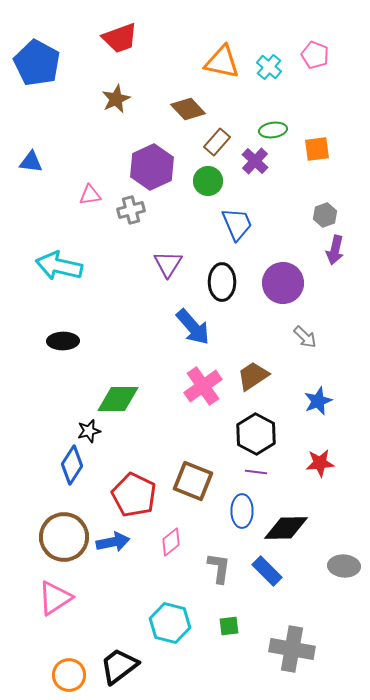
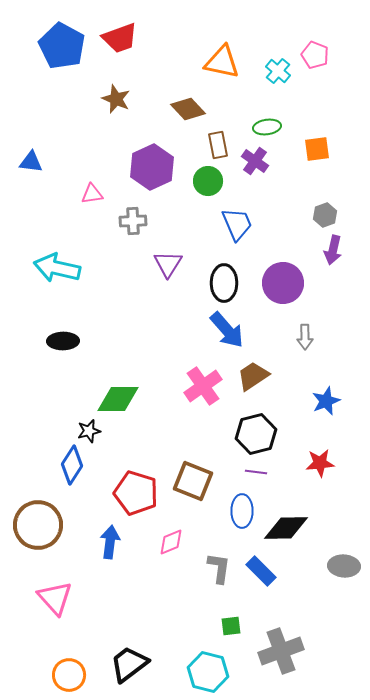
blue pentagon at (37, 63): moved 25 px right, 17 px up
cyan cross at (269, 67): moved 9 px right, 4 px down
brown star at (116, 99): rotated 24 degrees counterclockwise
green ellipse at (273, 130): moved 6 px left, 3 px up
brown rectangle at (217, 142): moved 1 px right, 3 px down; rotated 52 degrees counterclockwise
purple cross at (255, 161): rotated 8 degrees counterclockwise
pink triangle at (90, 195): moved 2 px right, 1 px up
gray cross at (131, 210): moved 2 px right, 11 px down; rotated 12 degrees clockwise
purple arrow at (335, 250): moved 2 px left
cyan arrow at (59, 266): moved 2 px left, 2 px down
black ellipse at (222, 282): moved 2 px right, 1 px down
blue arrow at (193, 327): moved 34 px right, 3 px down
gray arrow at (305, 337): rotated 45 degrees clockwise
blue star at (318, 401): moved 8 px right
black hexagon at (256, 434): rotated 18 degrees clockwise
red pentagon at (134, 495): moved 2 px right, 2 px up; rotated 9 degrees counterclockwise
brown circle at (64, 537): moved 26 px left, 12 px up
blue arrow at (113, 542): moved 3 px left; rotated 72 degrees counterclockwise
pink diamond at (171, 542): rotated 16 degrees clockwise
blue rectangle at (267, 571): moved 6 px left
pink triangle at (55, 598): rotated 39 degrees counterclockwise
cyan hexagon at (170, 623): moved 38 px right, 49 px down
green square at (229, 626): moved 2 px right
gray cross at (292, 649): moved 11 px left, 2 px down; rotated 30 degrees counterclockwise
black trapezoid at (119, 666): moved 10 px right, 2 px up
